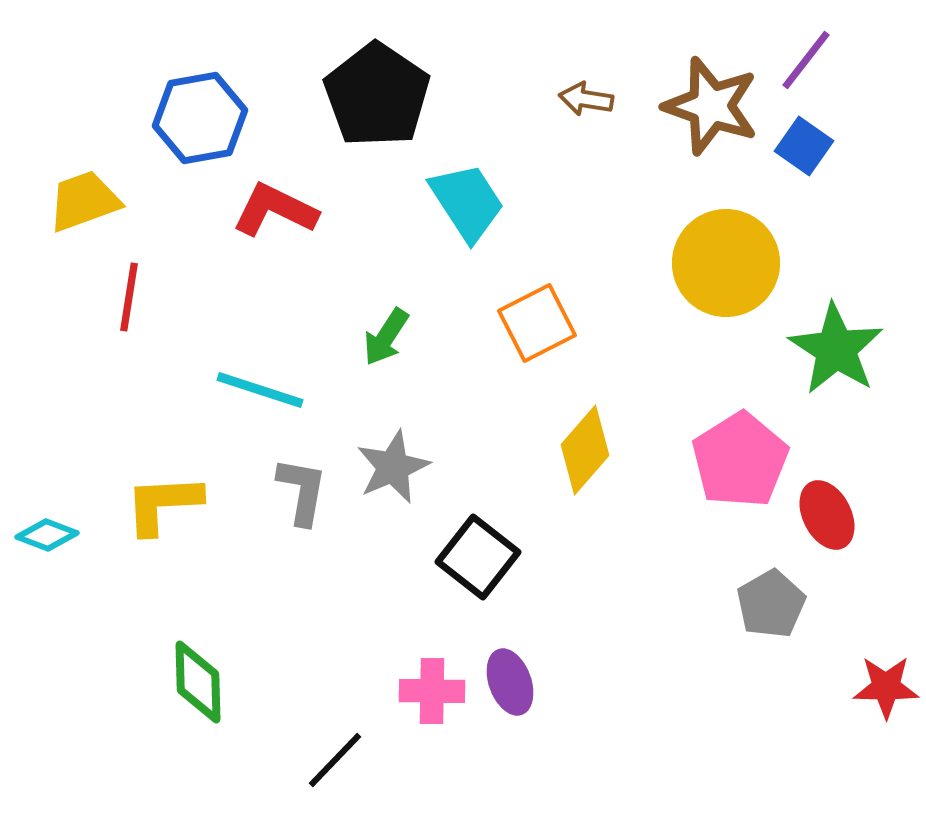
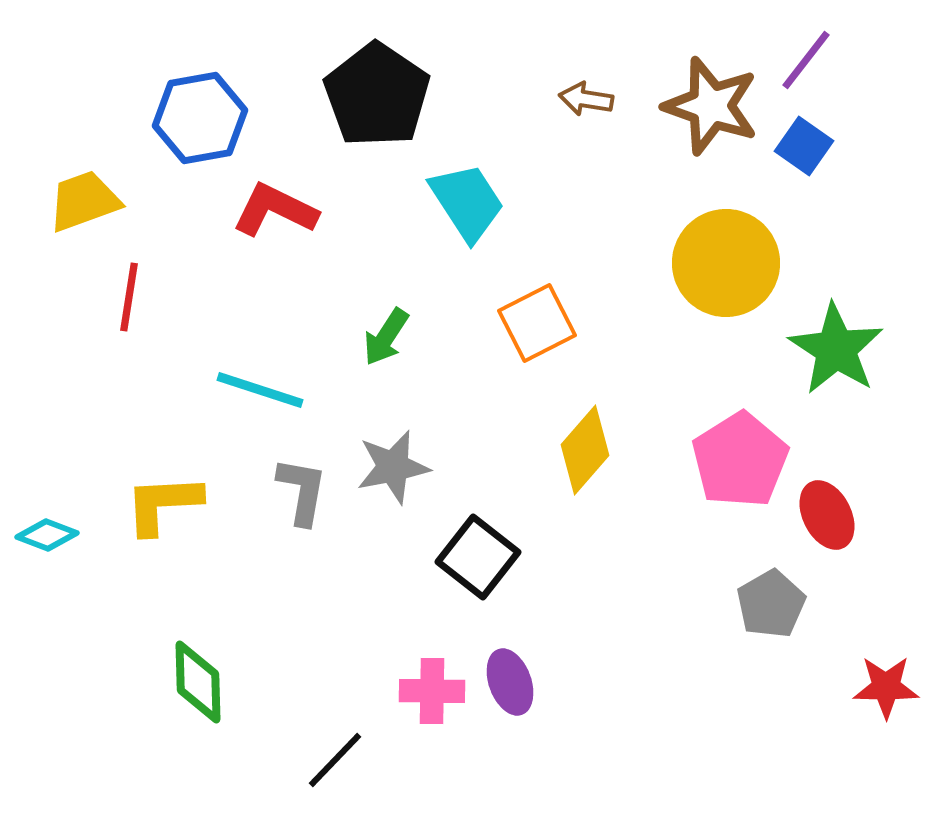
gray star: rotated 12 degrees clockwise
